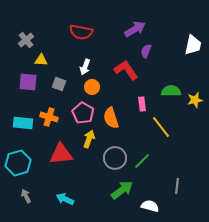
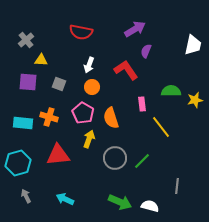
white arrow: moved 4 px right, 2 px up
red triangle: moved 3 px left, 1 px down
green arrow: moved 2 px left, 12 px down; rotated 60 degrees clockwise
